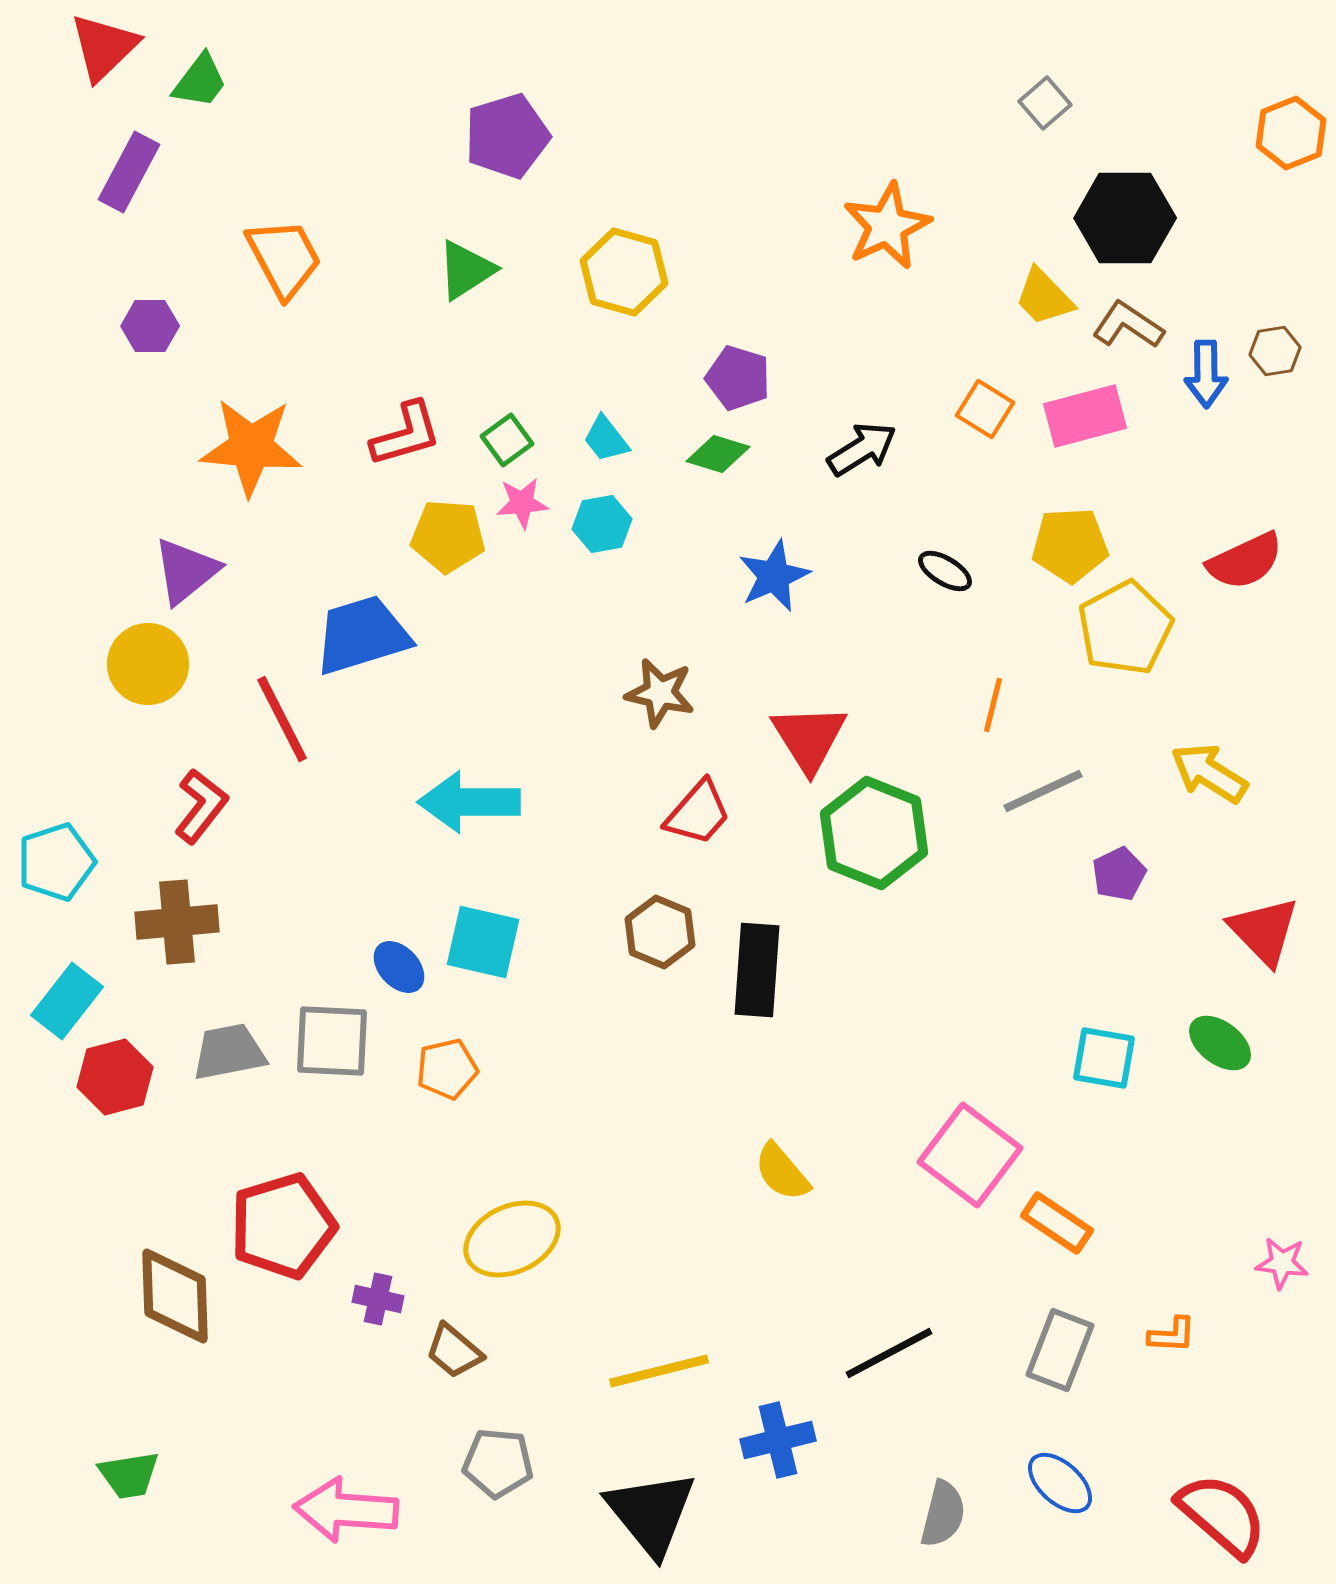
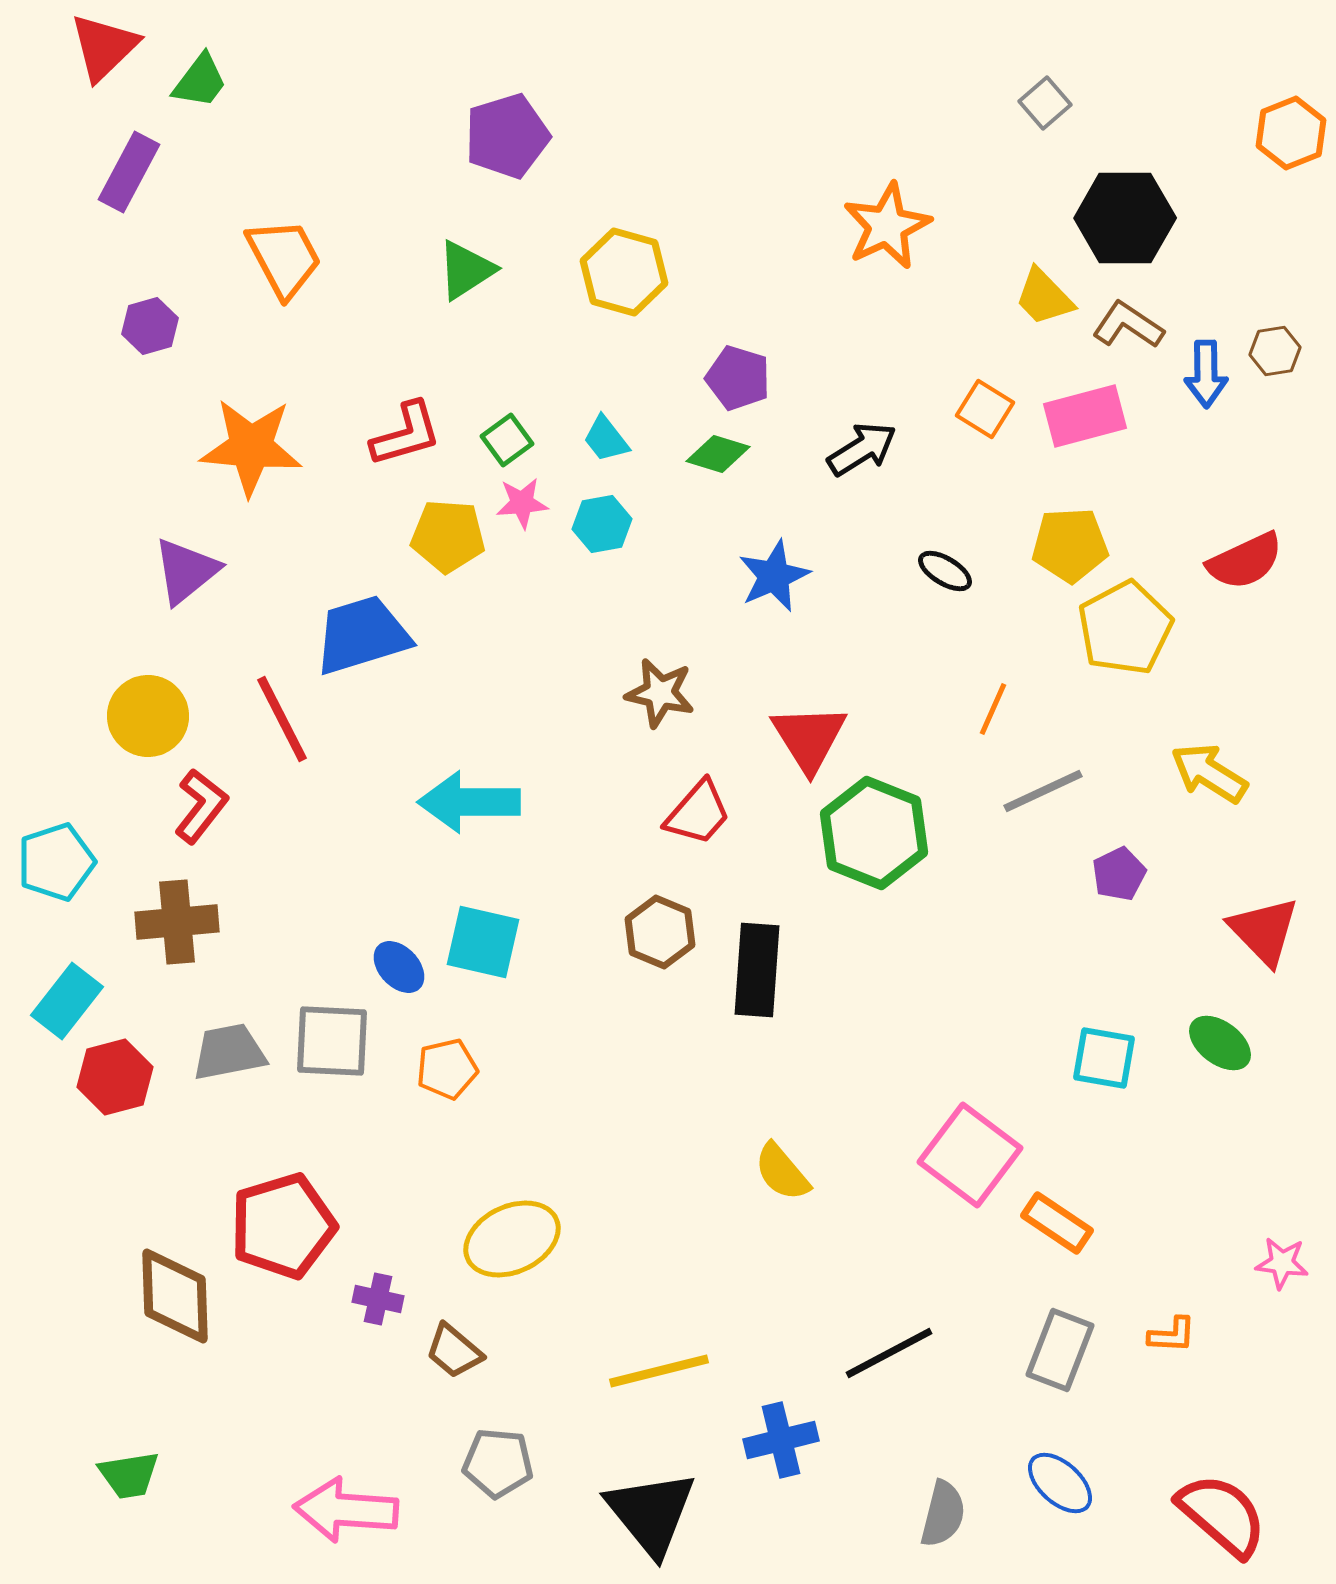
purple hexagon at (150, 326): rotated 16 degrees counterclockwise
yellow circle at (148, 664): moved 52 px down
orange line at (993, 705): moved 4 px down; rotated 10 degrees clockwise
blue cross at (778, 1440): moved 3 px right
